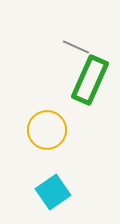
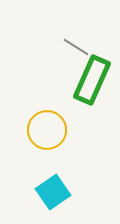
gray line: rotated 8 degrees clockwise
green rectangle: moved 2 px right
